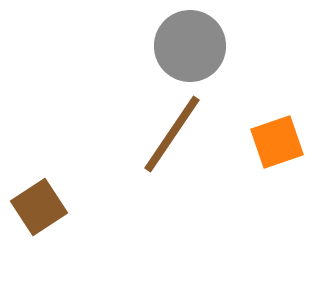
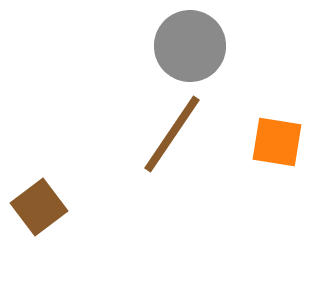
orange square: rotated 28 degrees clockwise
brown square: rotated 4 degrees counterclockwise
